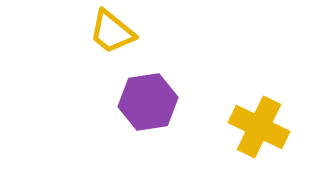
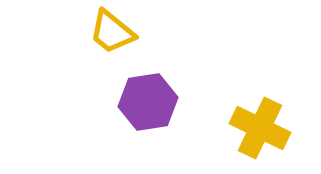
yellow cross: moved 1 px right, 1 px down
